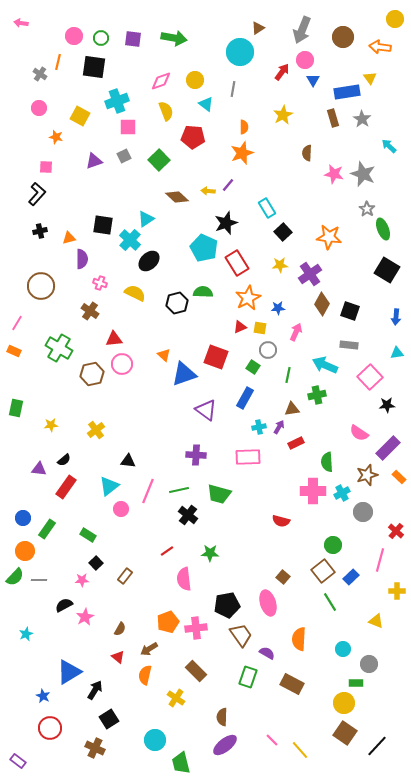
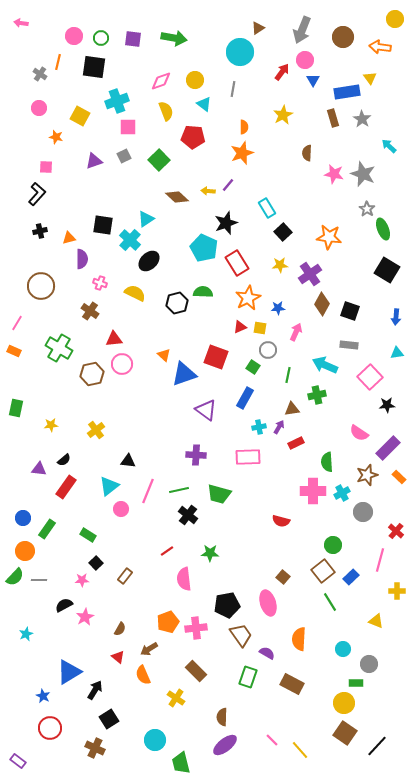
cyan triangle at (206, 104): moved 2 px left
orange semicircle at (145, 675): moved 2 px left; rotated 36 degrees counterclockwise
